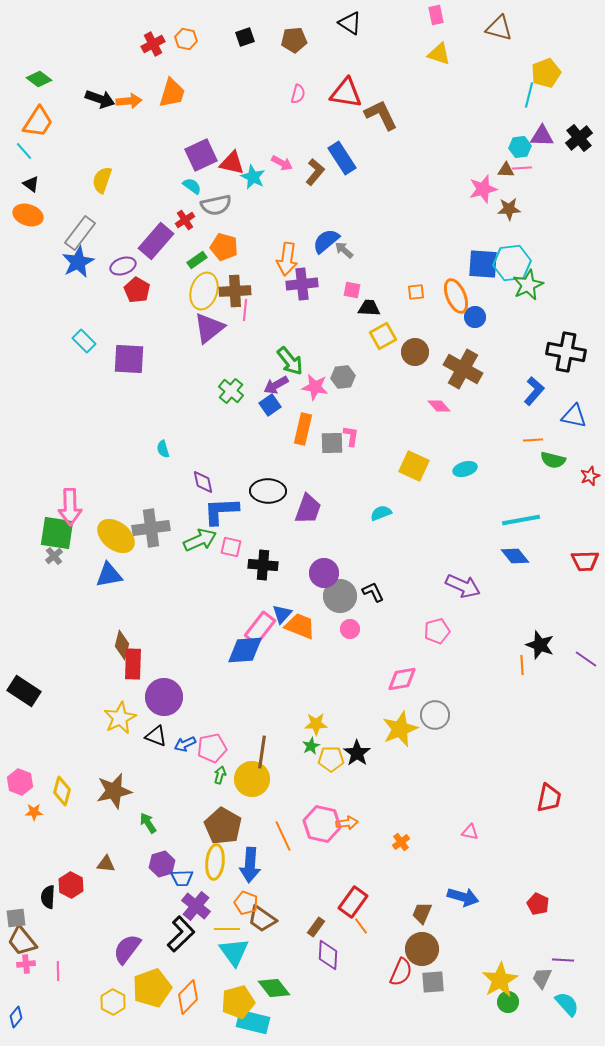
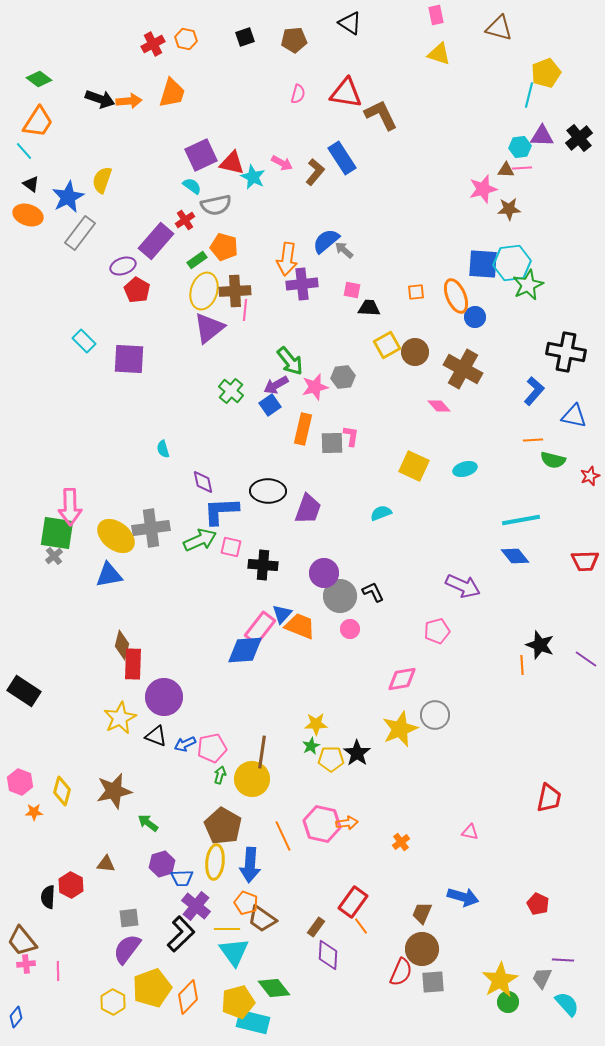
blue star at (78, 262): moved 10 px left, 65 px up
yellow square at (383, 336): moved 4 px right, 9 px down
pink star at (315, 387): rotated 24 degrees counterclockwise
green arrow at (148, 823): rotated 20 degrees counterclockwise
gray square at (16, 918): moved 113 px right
